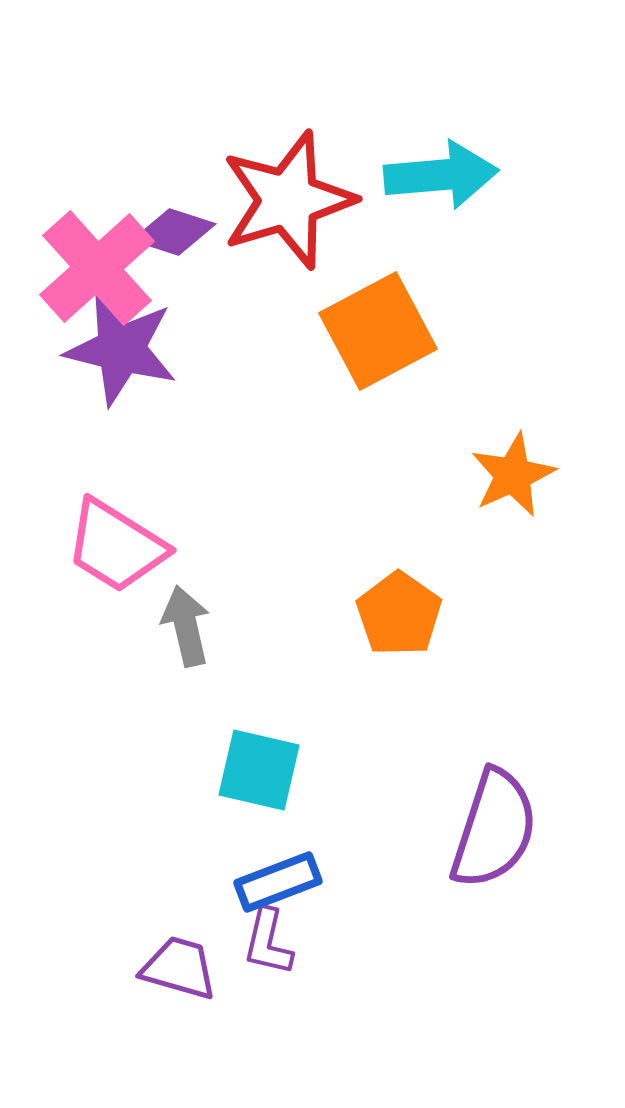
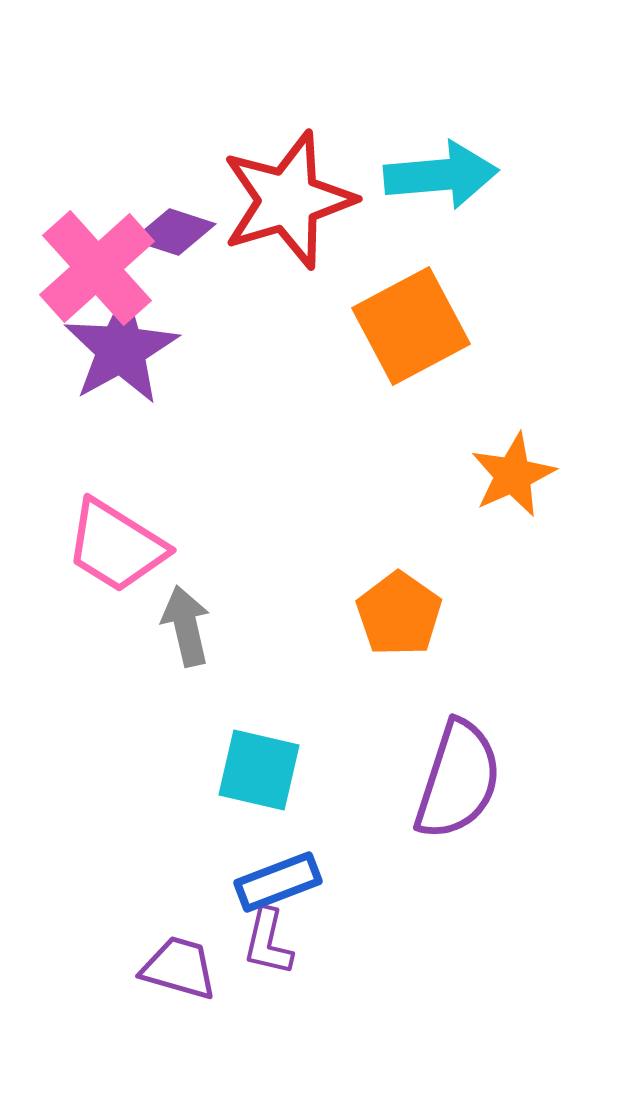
orange square: moved 33 px right, 5 px up
purple star: rotated 29 degrees clockwise
purple semicircle: moved 36 px left, 49 px up
